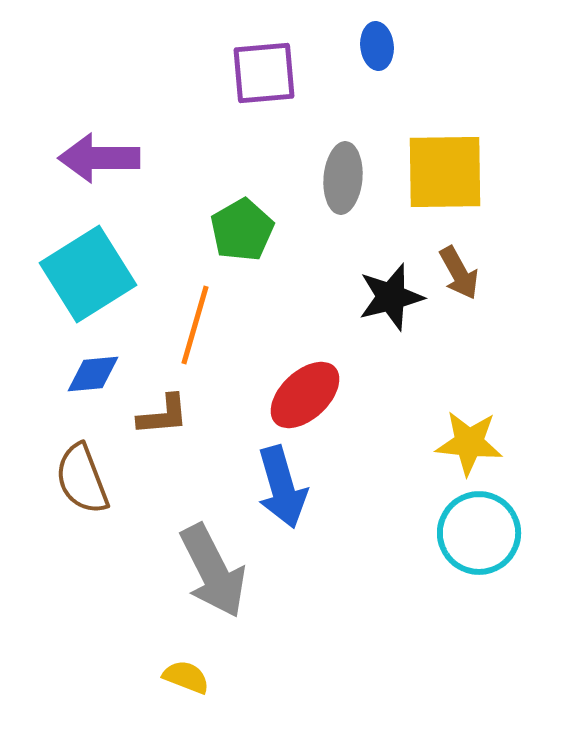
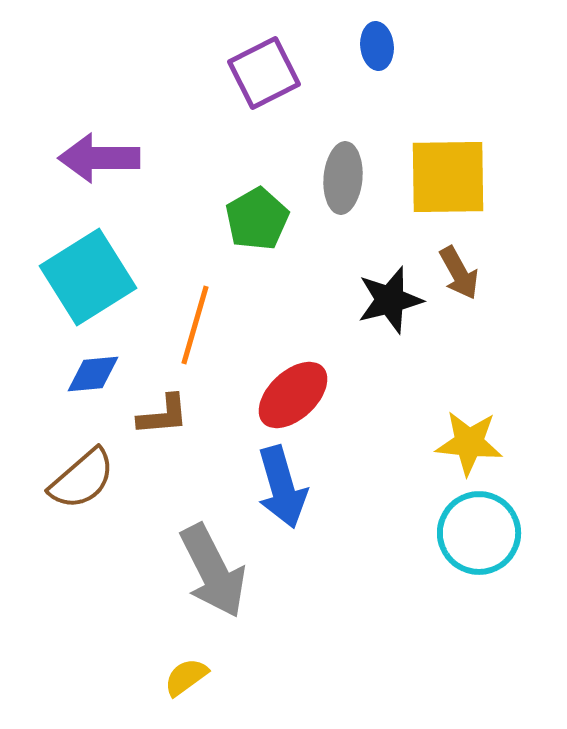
purple square: rotated 22 degrees counterclockwise
yellow square: moved 3 px right, 5 px down
green pentagon: moved 15 px right, 11 px up
cyan square: moved 3 px down
black star: moved 1 px left, 3 px down
red ellipse: moved 12 px left
brown semicircle: rotated 110 degrees counterclockwise
yellow semicircle: rotated 57 degrees counterclockwise
